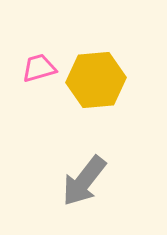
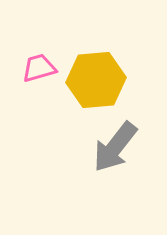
gray arrow: moved 31 px right, 34 px up
